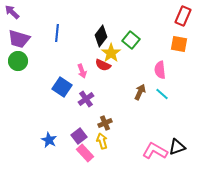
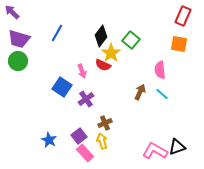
blue line: rotated 24 degrees clockwise
